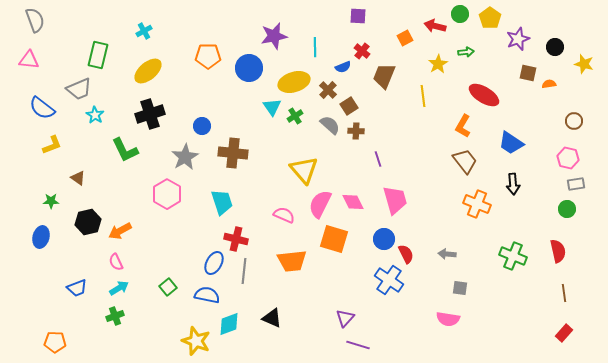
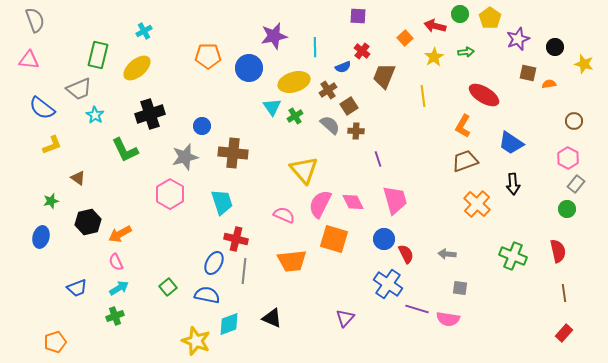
orange square at (405, 38): rotated 14 degrees counterclockwise
yellow star at (438, 64): moved 4 px left, 7 px up
yellow ellipse at (148, 71): moved 11 px left, 3 px up
brown cross at (328, 90): rotated 12 degrees clockwise
gray star at (185, 157): rotated 16 degrees clockwise
pink hexagon at (568, 158): rotated 15 degrees clockwise
brown trapezoid at (465, 161): rotated 72 degrees counterclockwise
gray rectangle at (576, 184): rotated 42 degrees counterclockwise
pink hexagon at (167, 194): moved 3 px right
green star at (51, 201): rotated 14 degrees counterclockwise
orange cross at (477, 204): rotated 20 degrees clockwise
orange arrow at (120, 231): moved 3 px down
blue cross at (389, 280): moved 1 px left, 4 px down
orange pentagon at (55, 342): rotated 20 degrees counterclockwise
purple line at (358, 345): moved 59 px right, 36 px up
